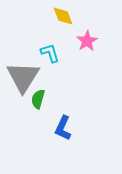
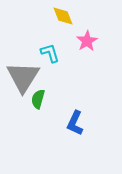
blue L-shape: moved 12 px right, 5 px up
